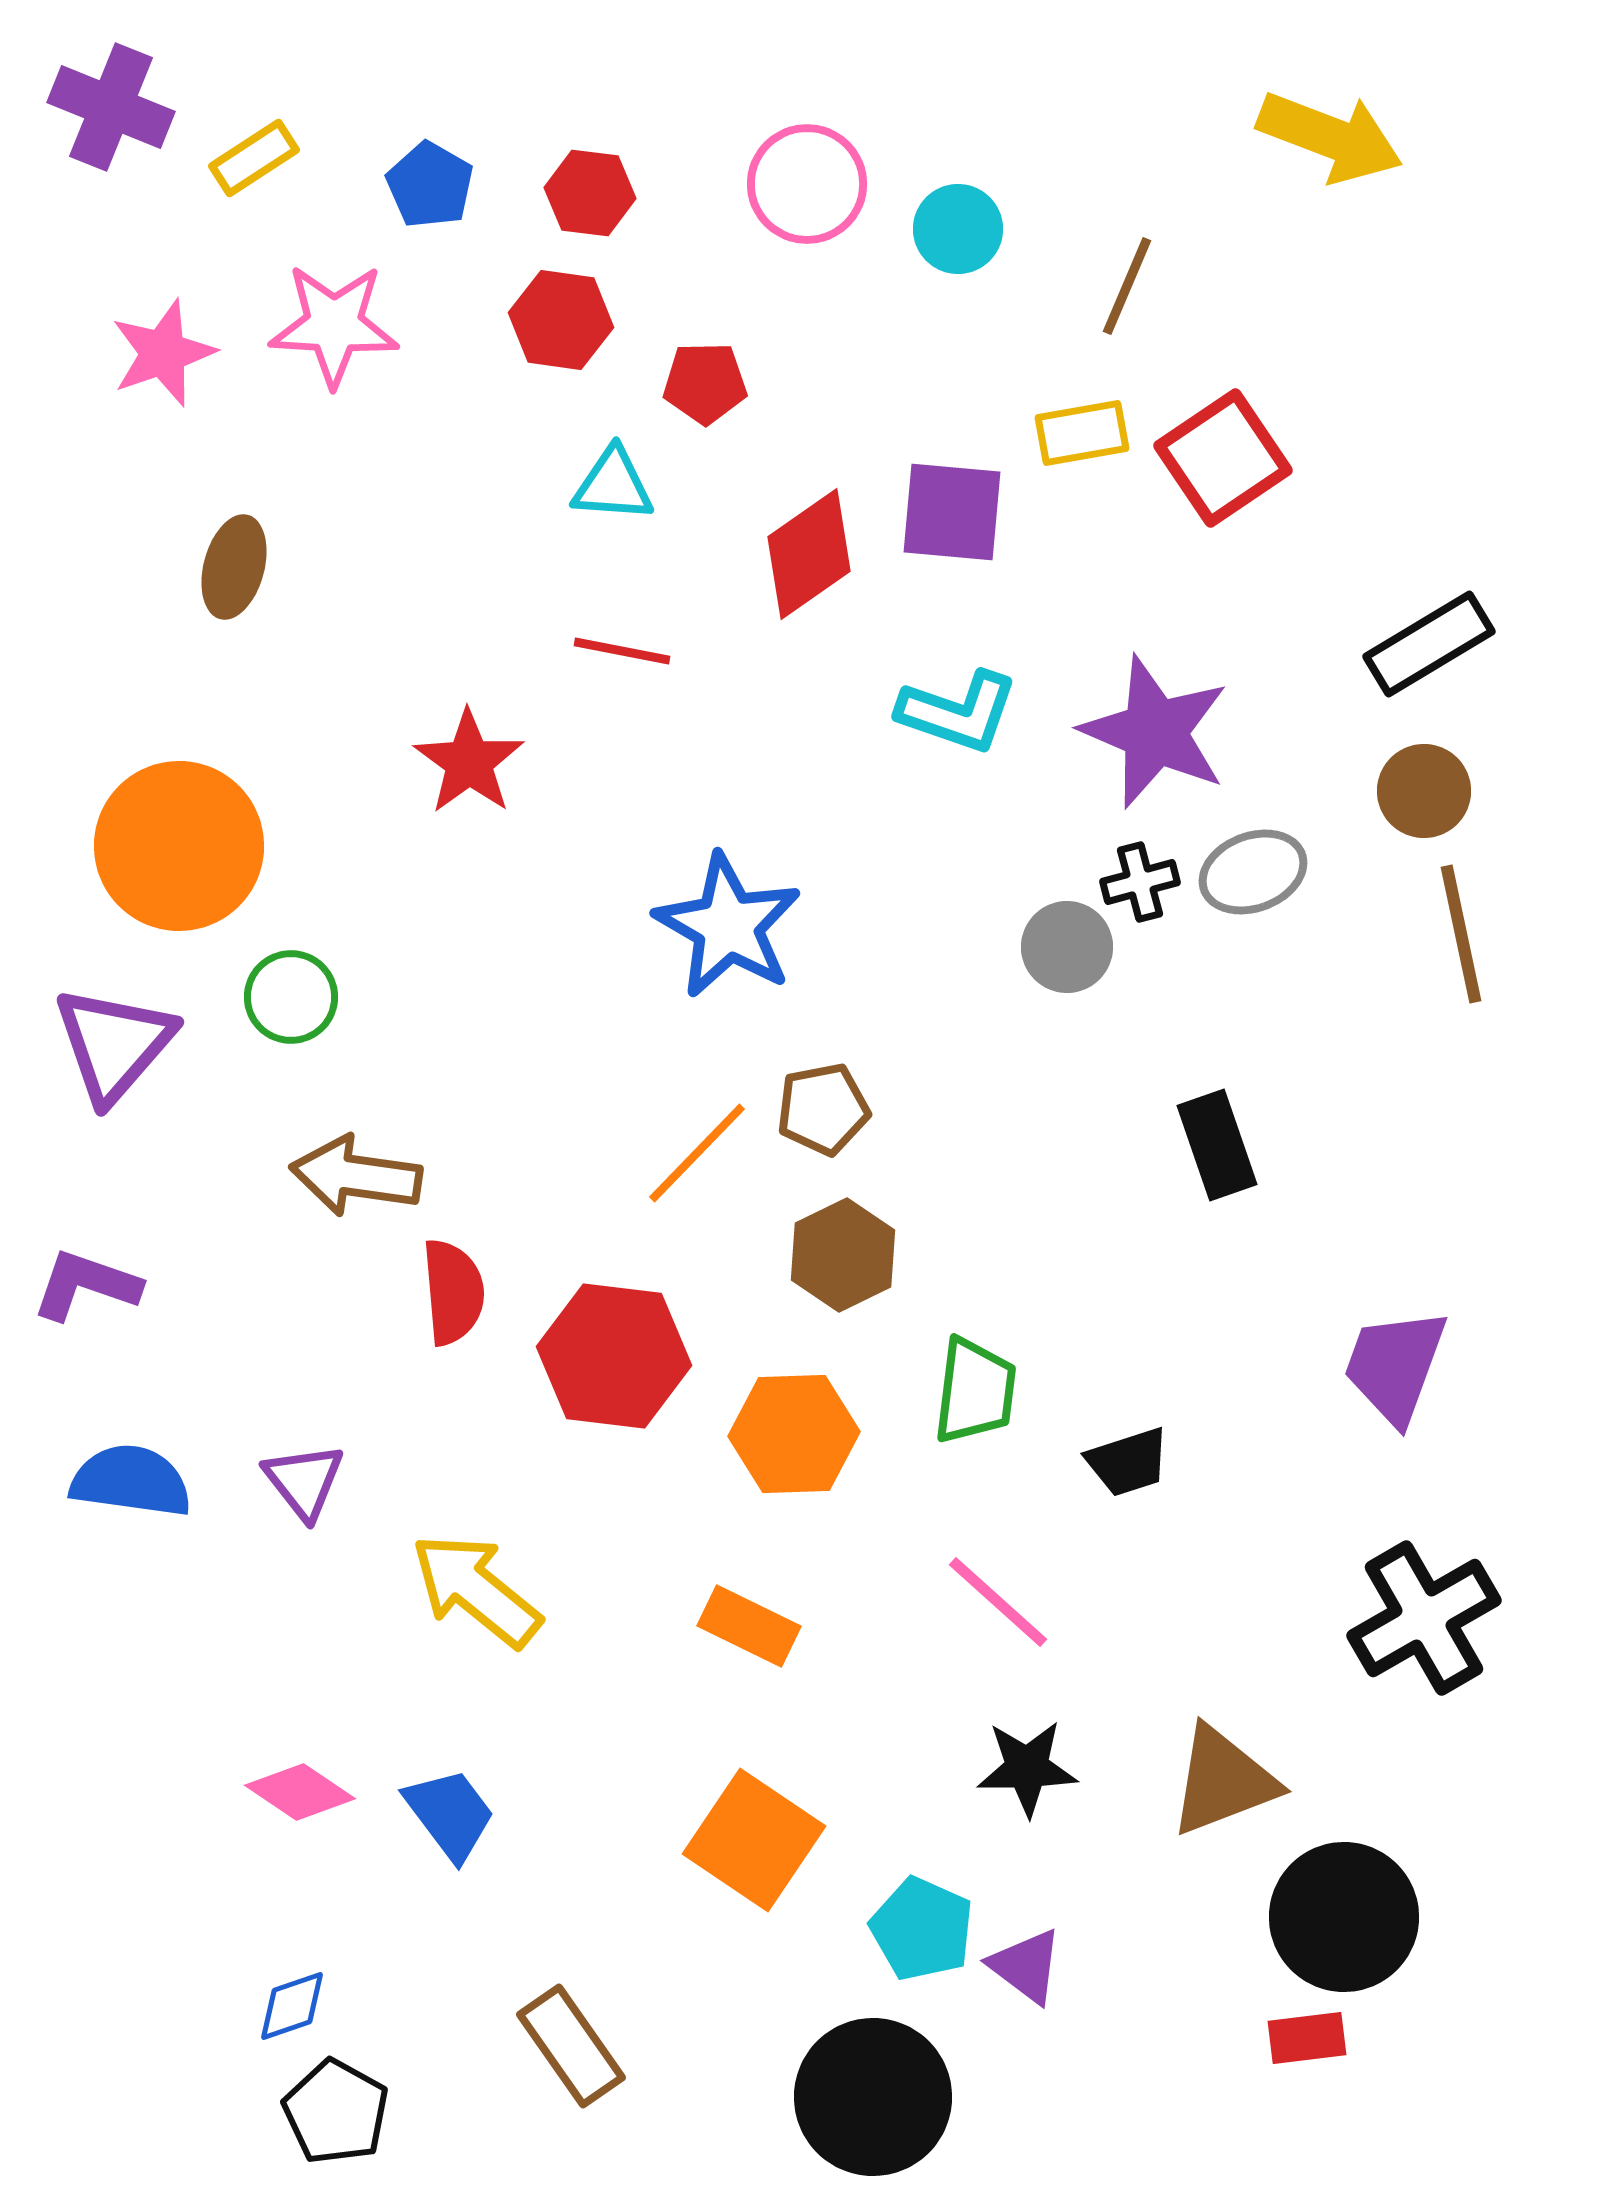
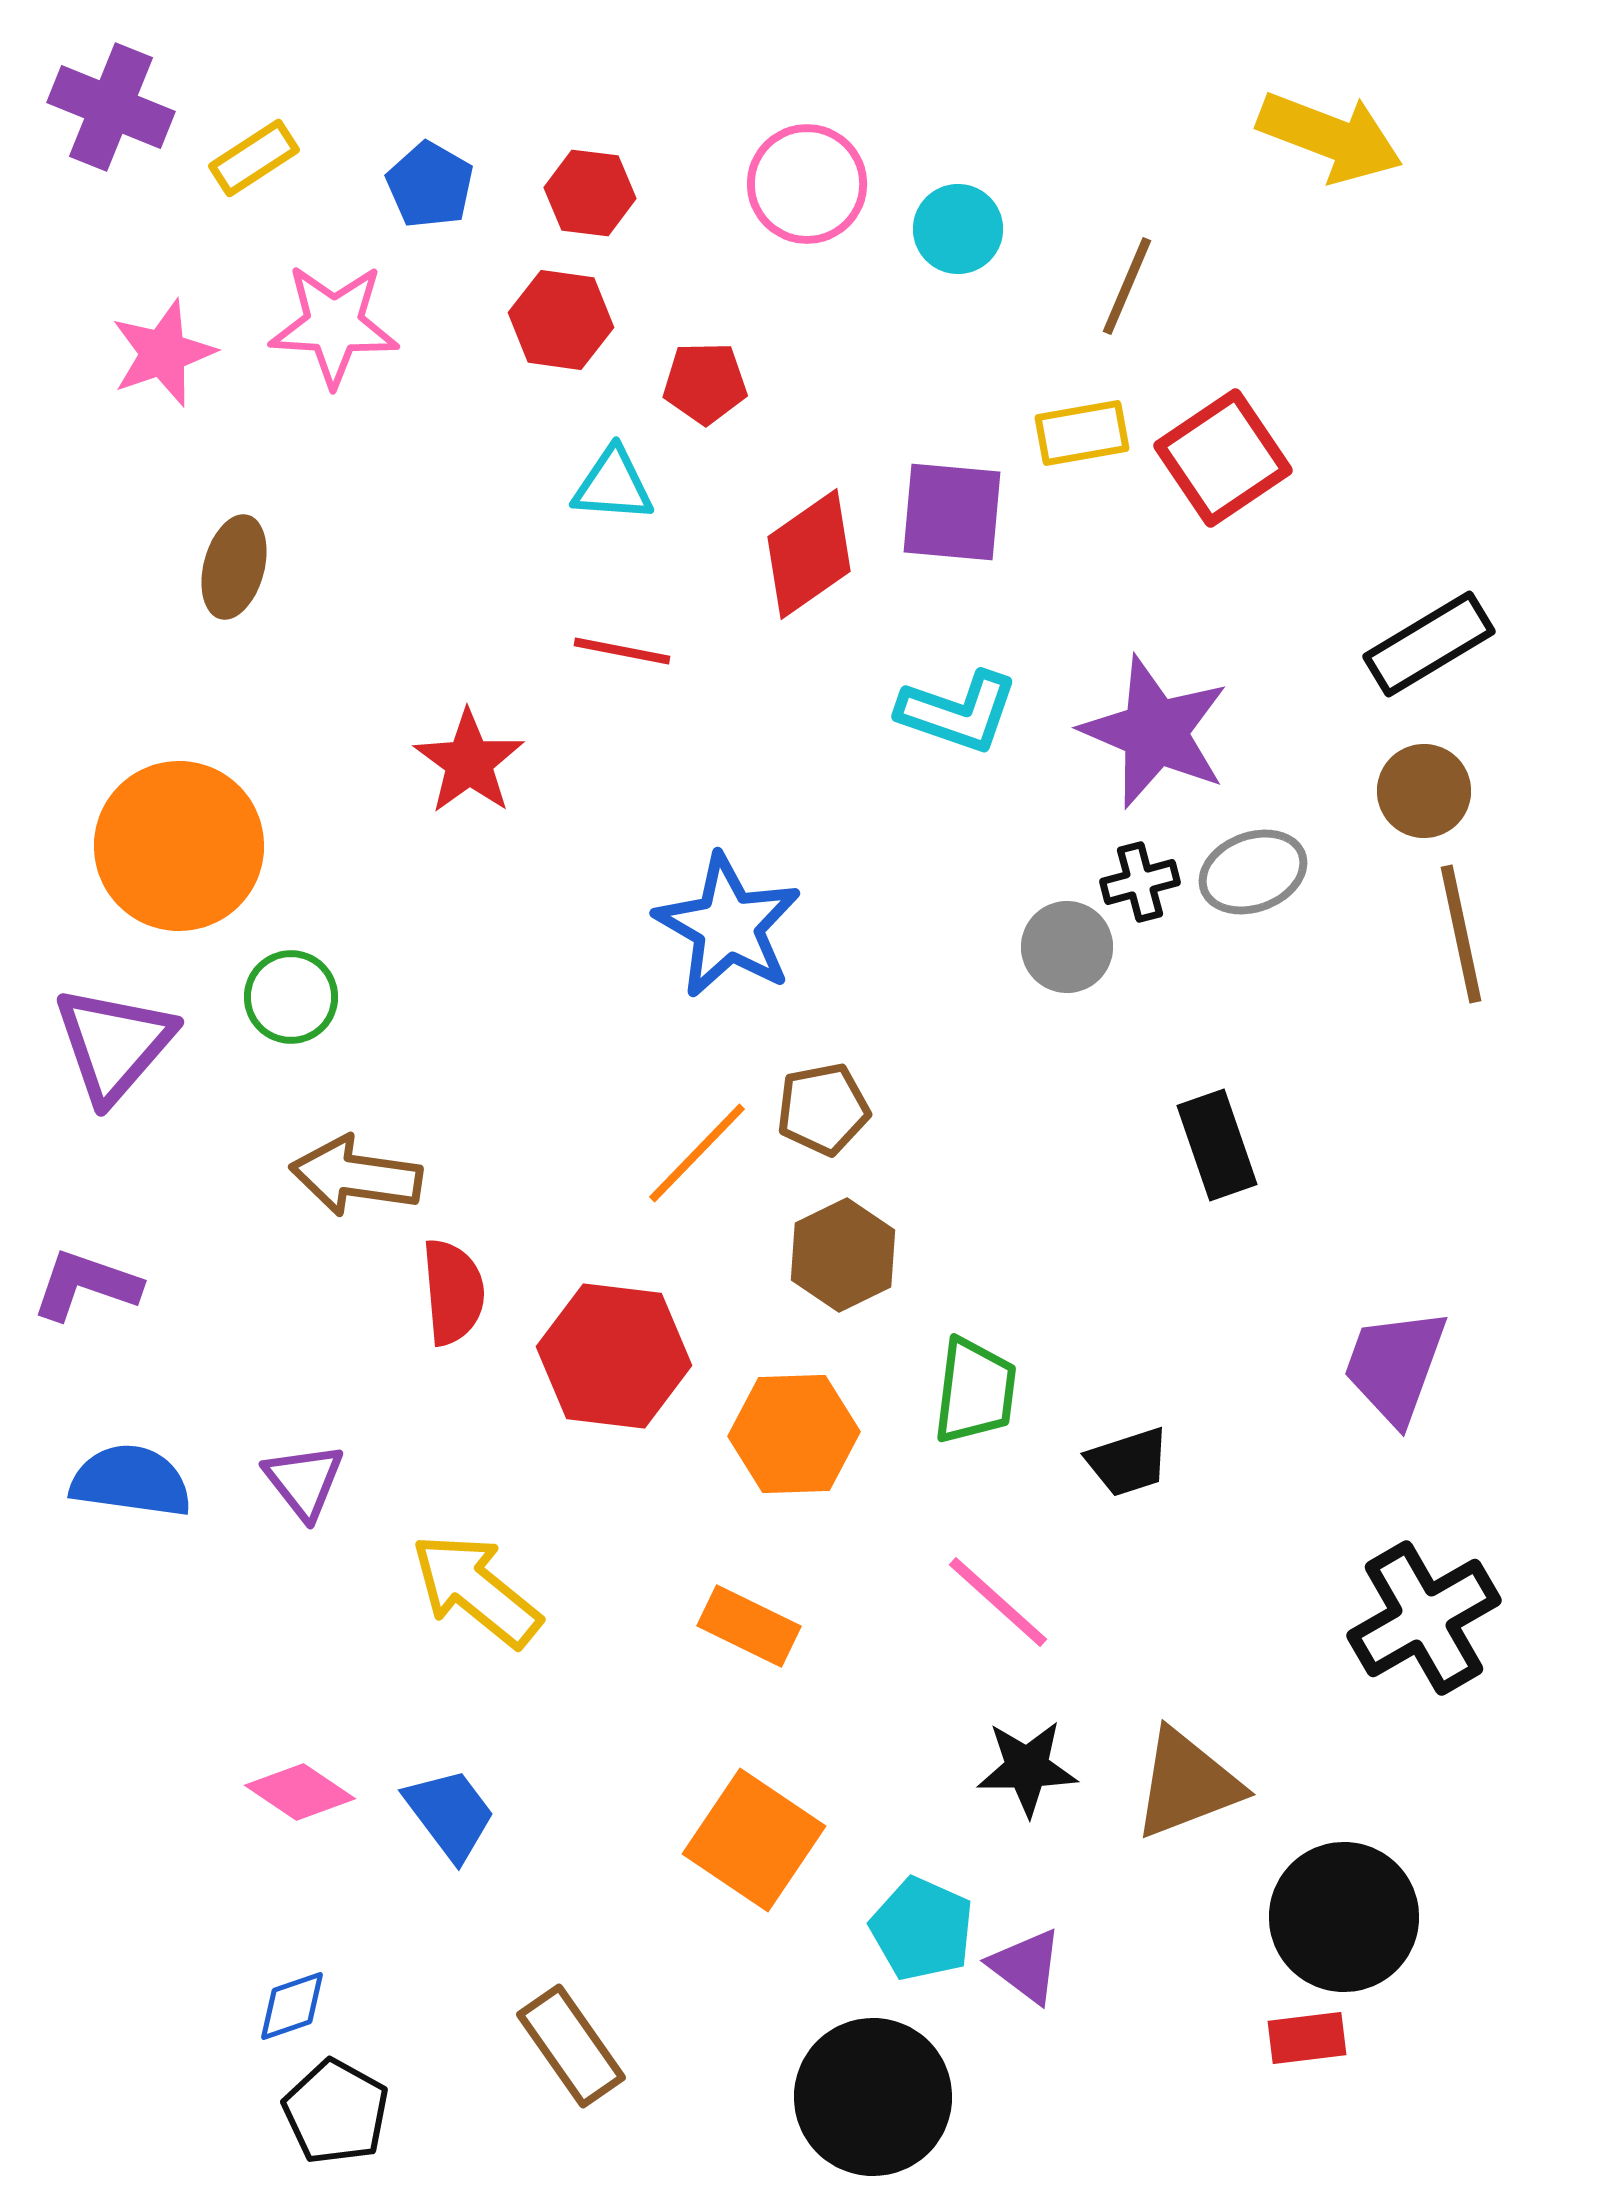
brown triangle at (1223, 1781): moved 36 px left, 3 px down
